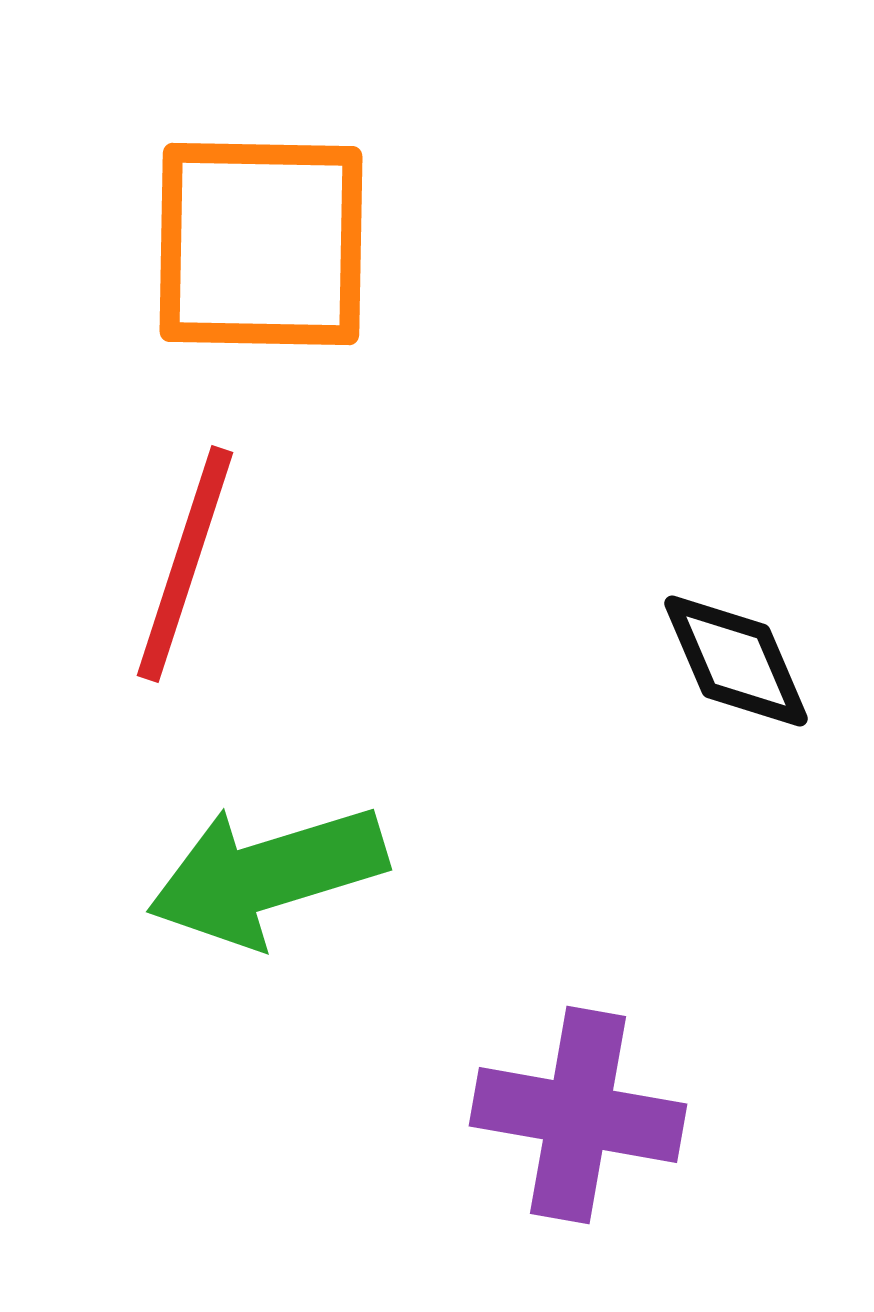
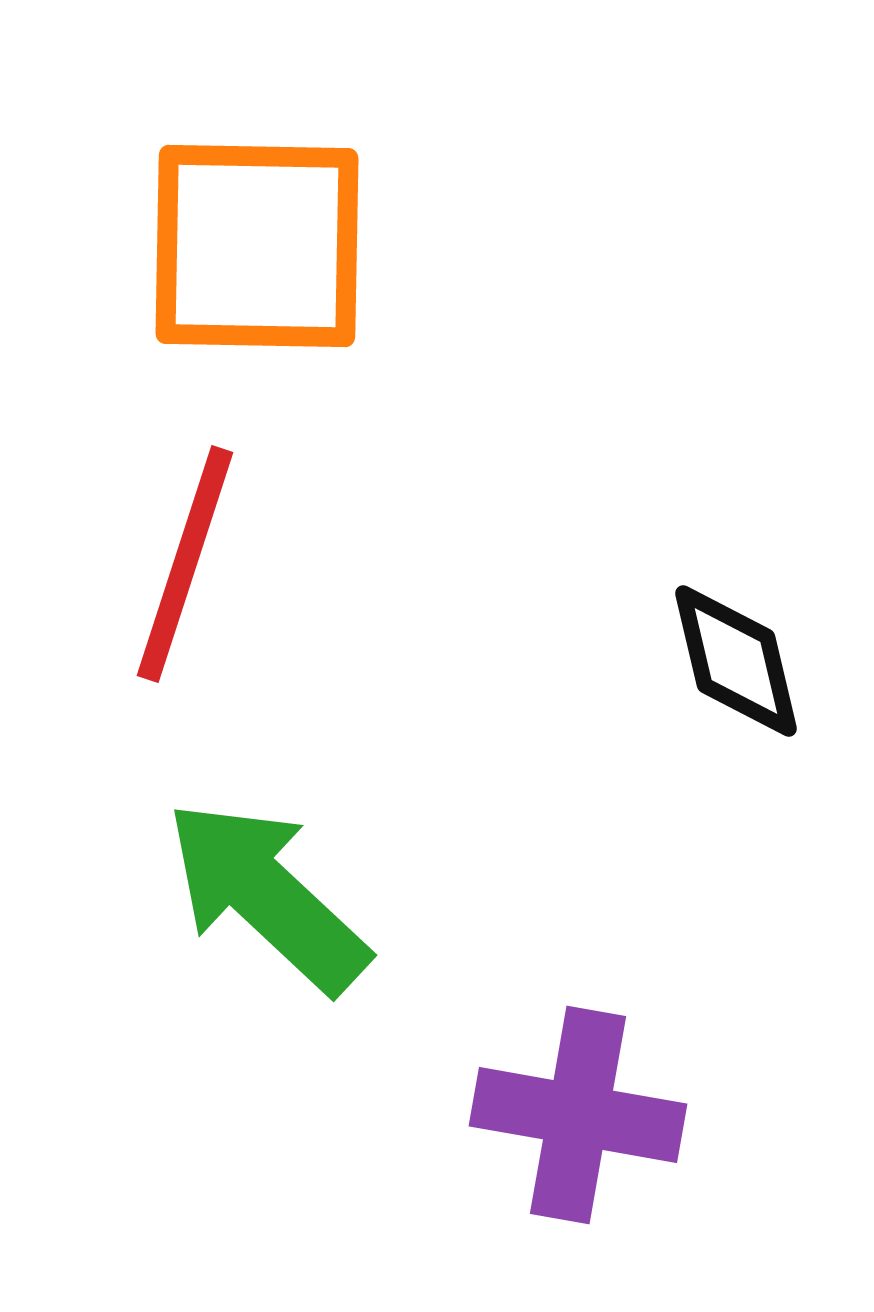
orange square: moved 4 px left, 2 px down
black diamond: rotated 10 degrees clockwise
green arrow: moved 21 px down; rotated 60 degrees clockwise
